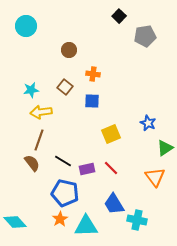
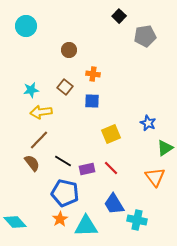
brown line: rotated 25 degrees clockwise
